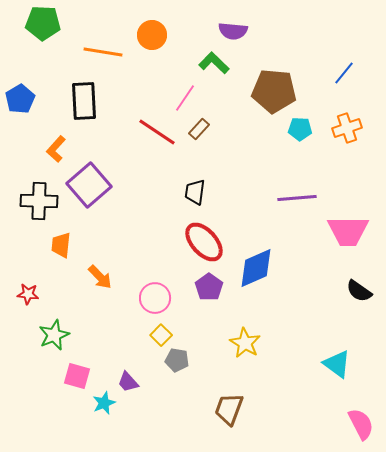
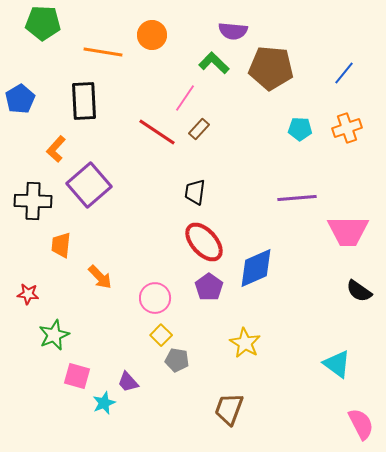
brown pentagon: moved 3 px left, 23 px up
black cross: moved 6 px left
